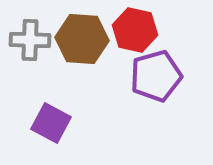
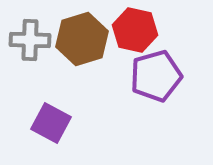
brown hexagon: rotated 21 degrees counterclockwise
